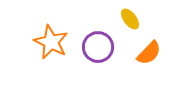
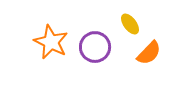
yellow ellipse: moved 5 px down
purple circle: moved 3 px left
